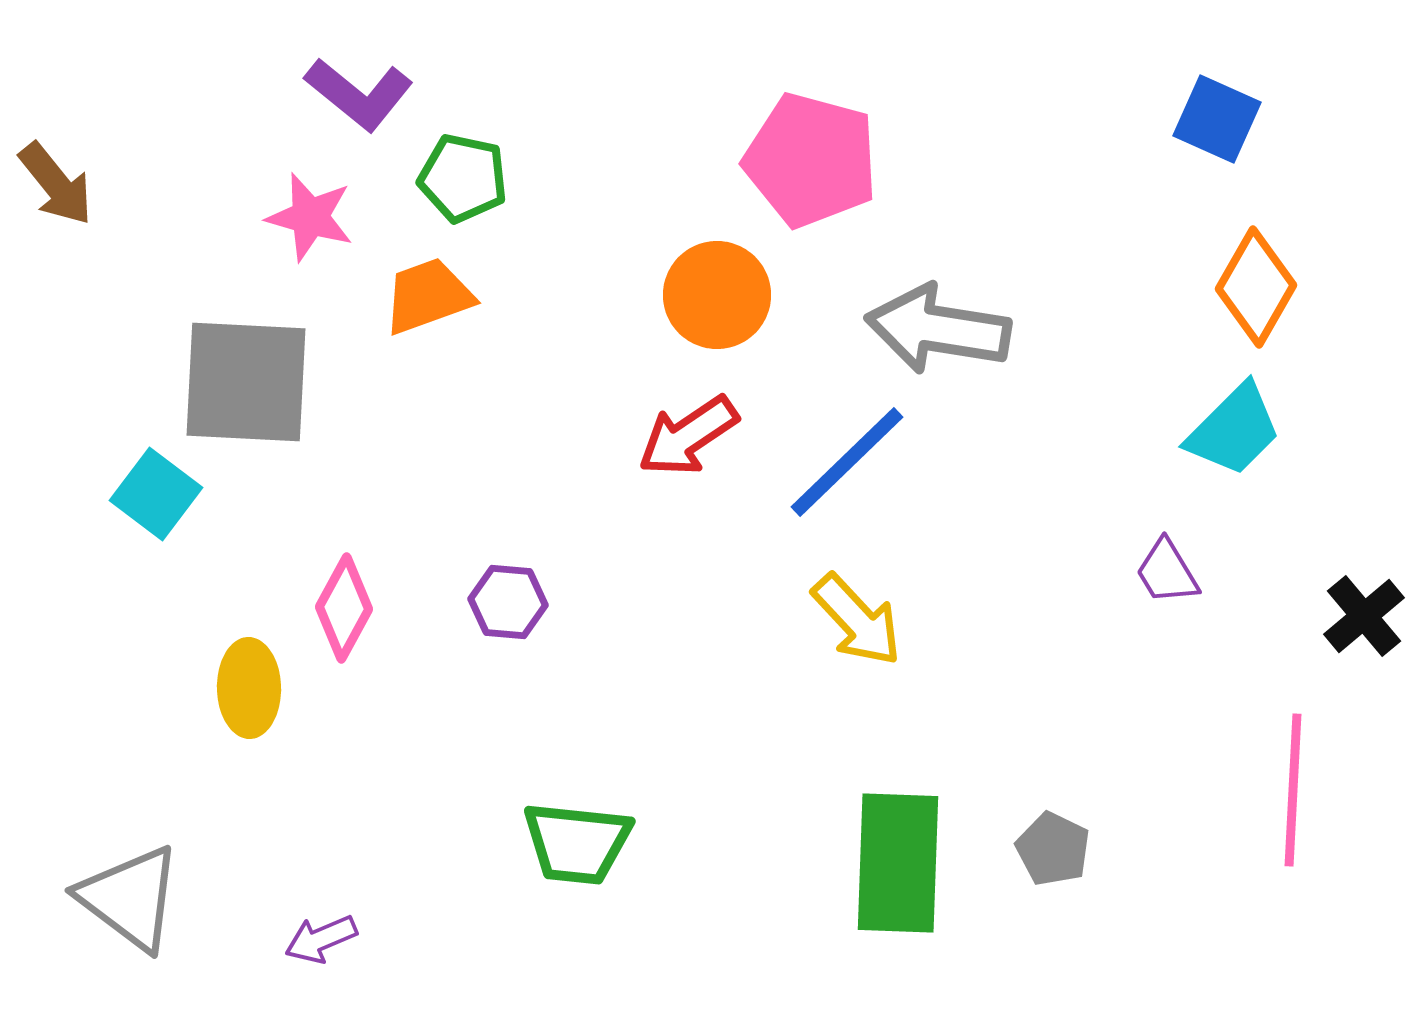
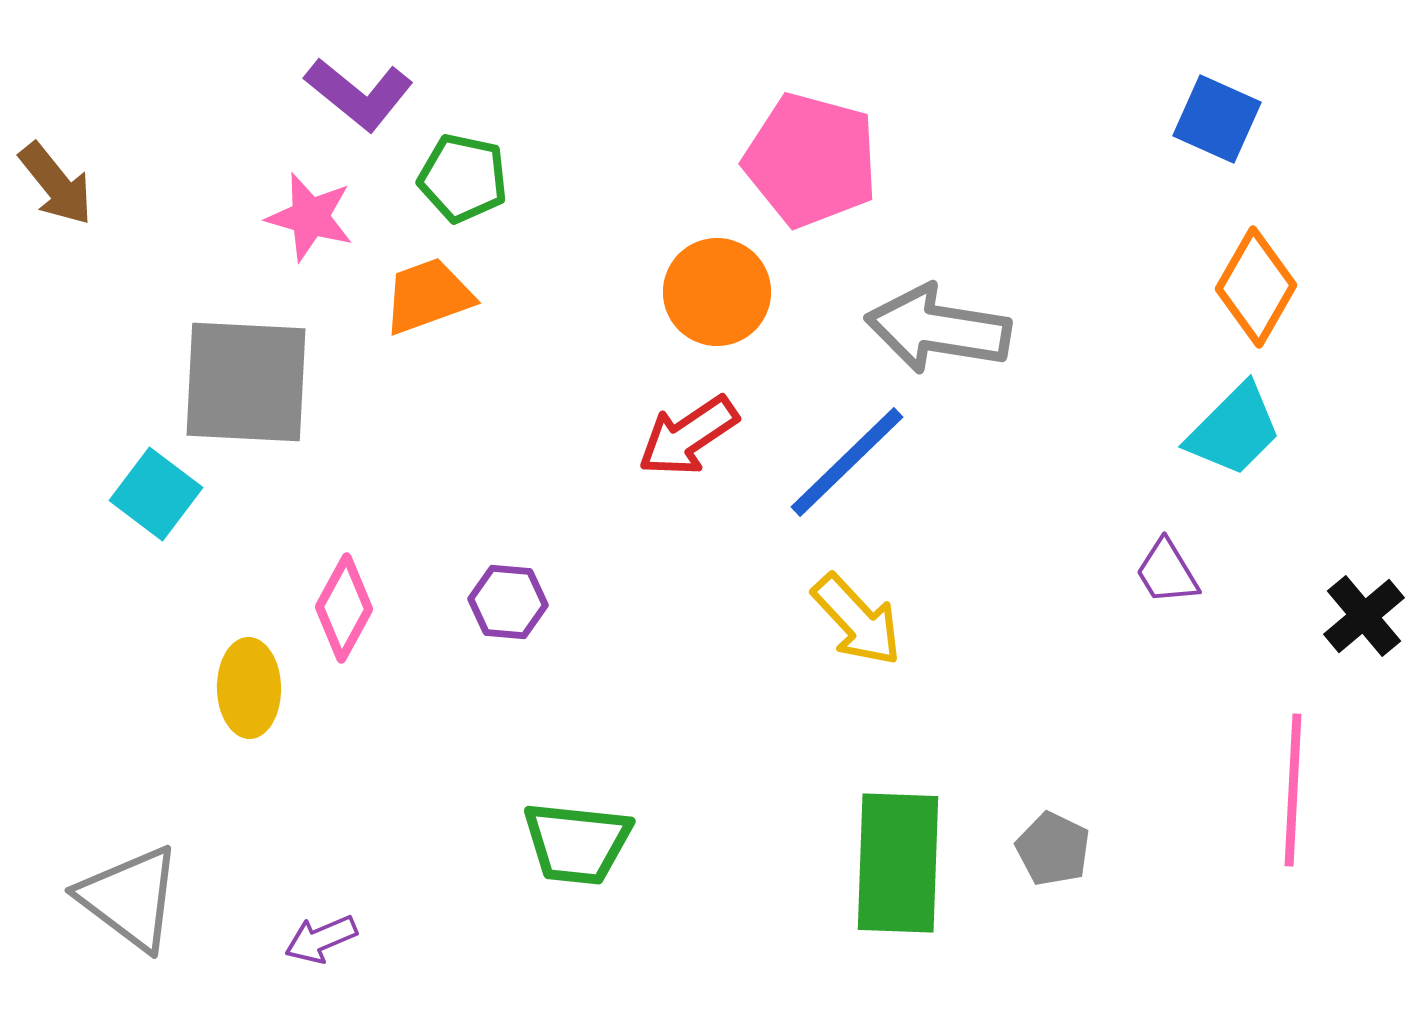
orange circle: moved 3 px up
